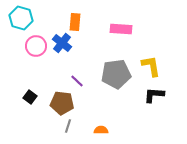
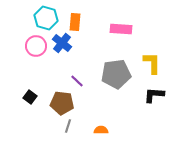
cyan hexagon: moved 25 px right
yellow L-shape: moved 1 px right, 3 px up; rotated 10 degrees clockwise
